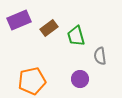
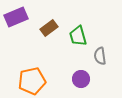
purple rectangle: moved 3 px left, 3 px up
green trapezoid: moved 2 px right
purple circle: moved 1 px right
